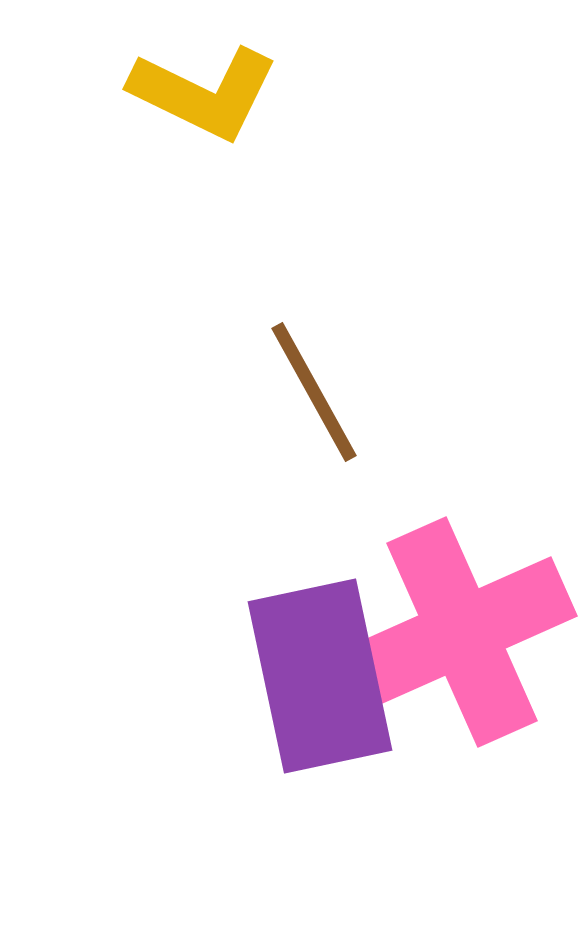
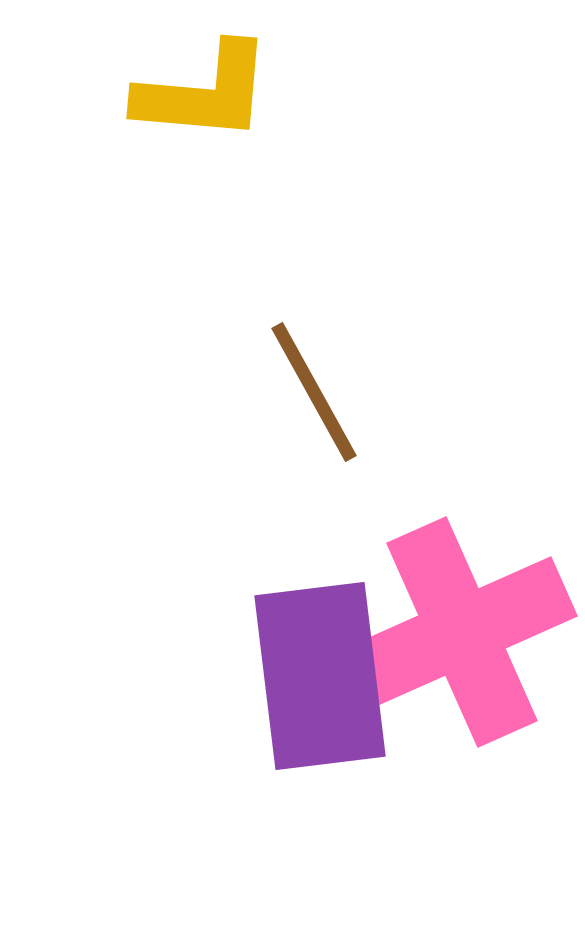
yellow L-shape: rotated 21 degrees counterclockwise
purple rectangle: rotated 5 degrees clockwise
